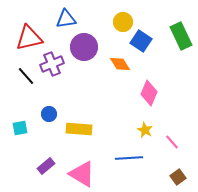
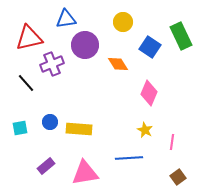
blue square: moved 9 px right, 6 px down
purple circle: moved 1 px right, 2 px up
orange diamond: moved 2 px left
black line: moved 7 px down
blue circle: moved 1 px right, 8 px down
pink line: rotated 49 degrees clockwise
pink triangle: moved 3 px right, 1 px up; rotated 40 degrees counterclockwise
